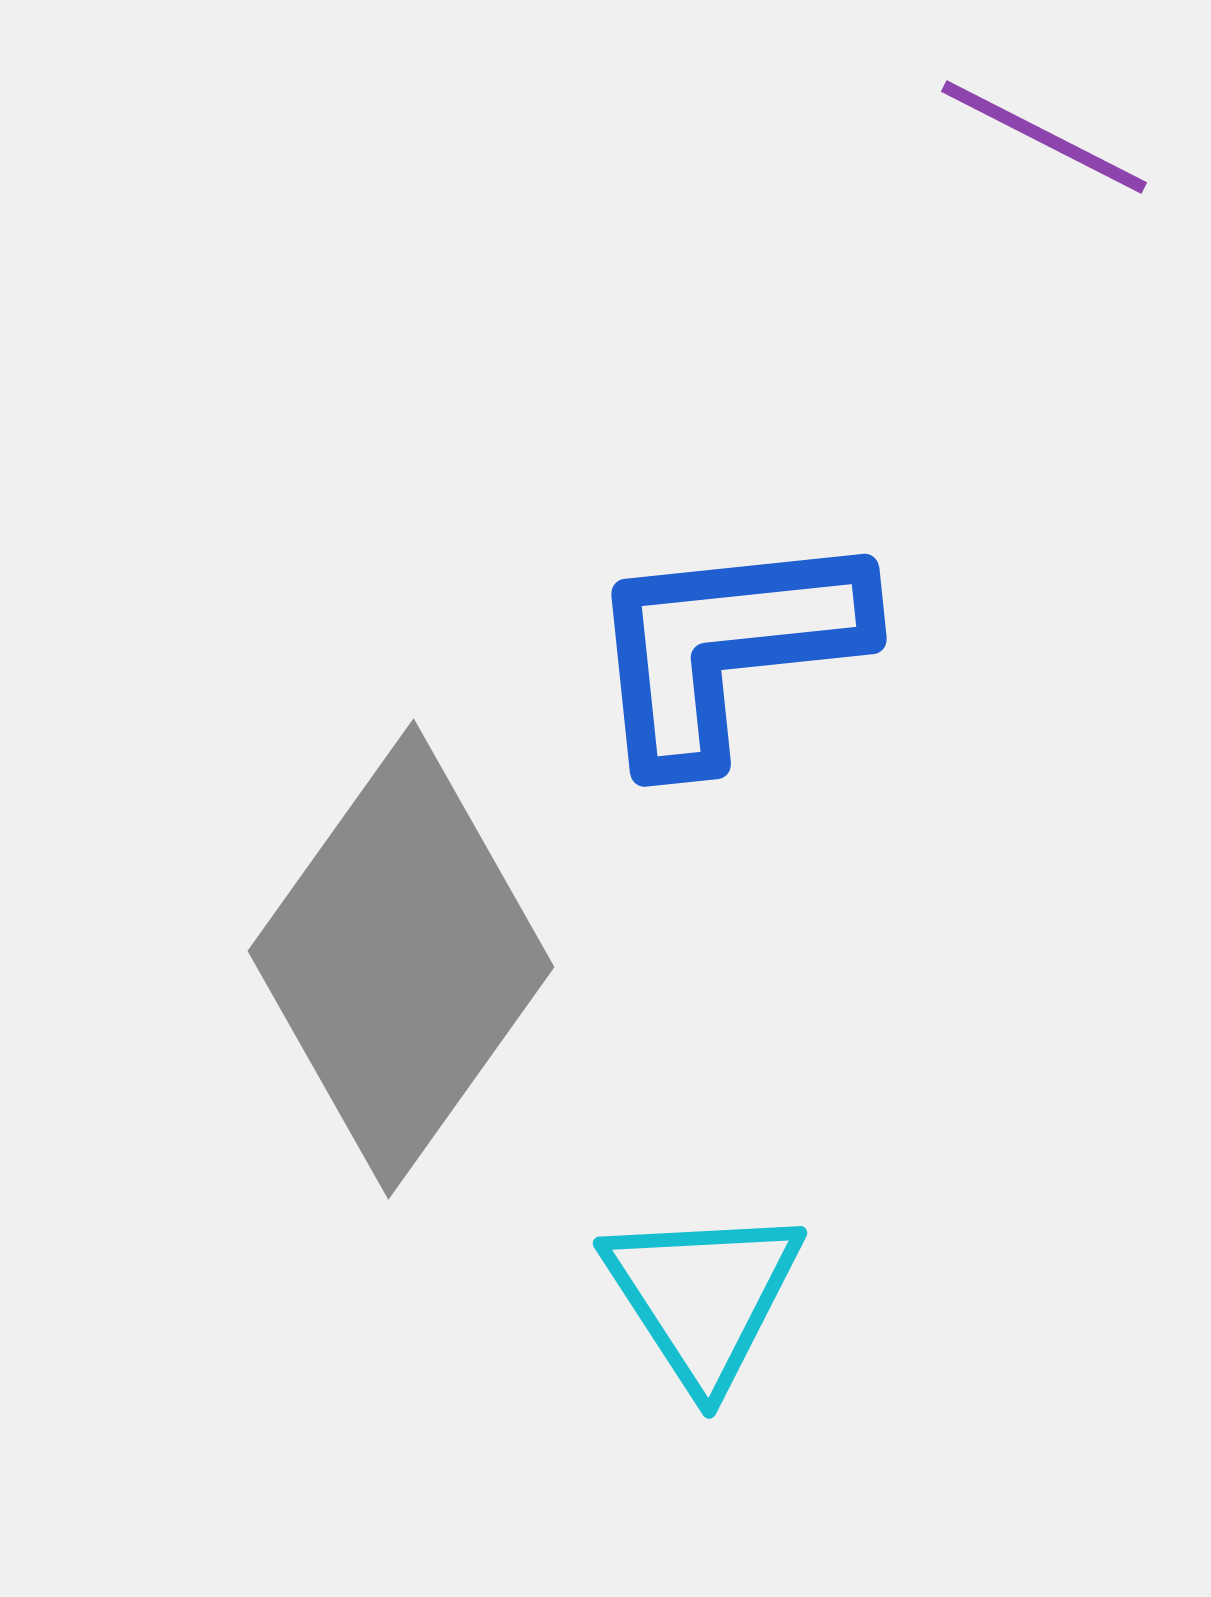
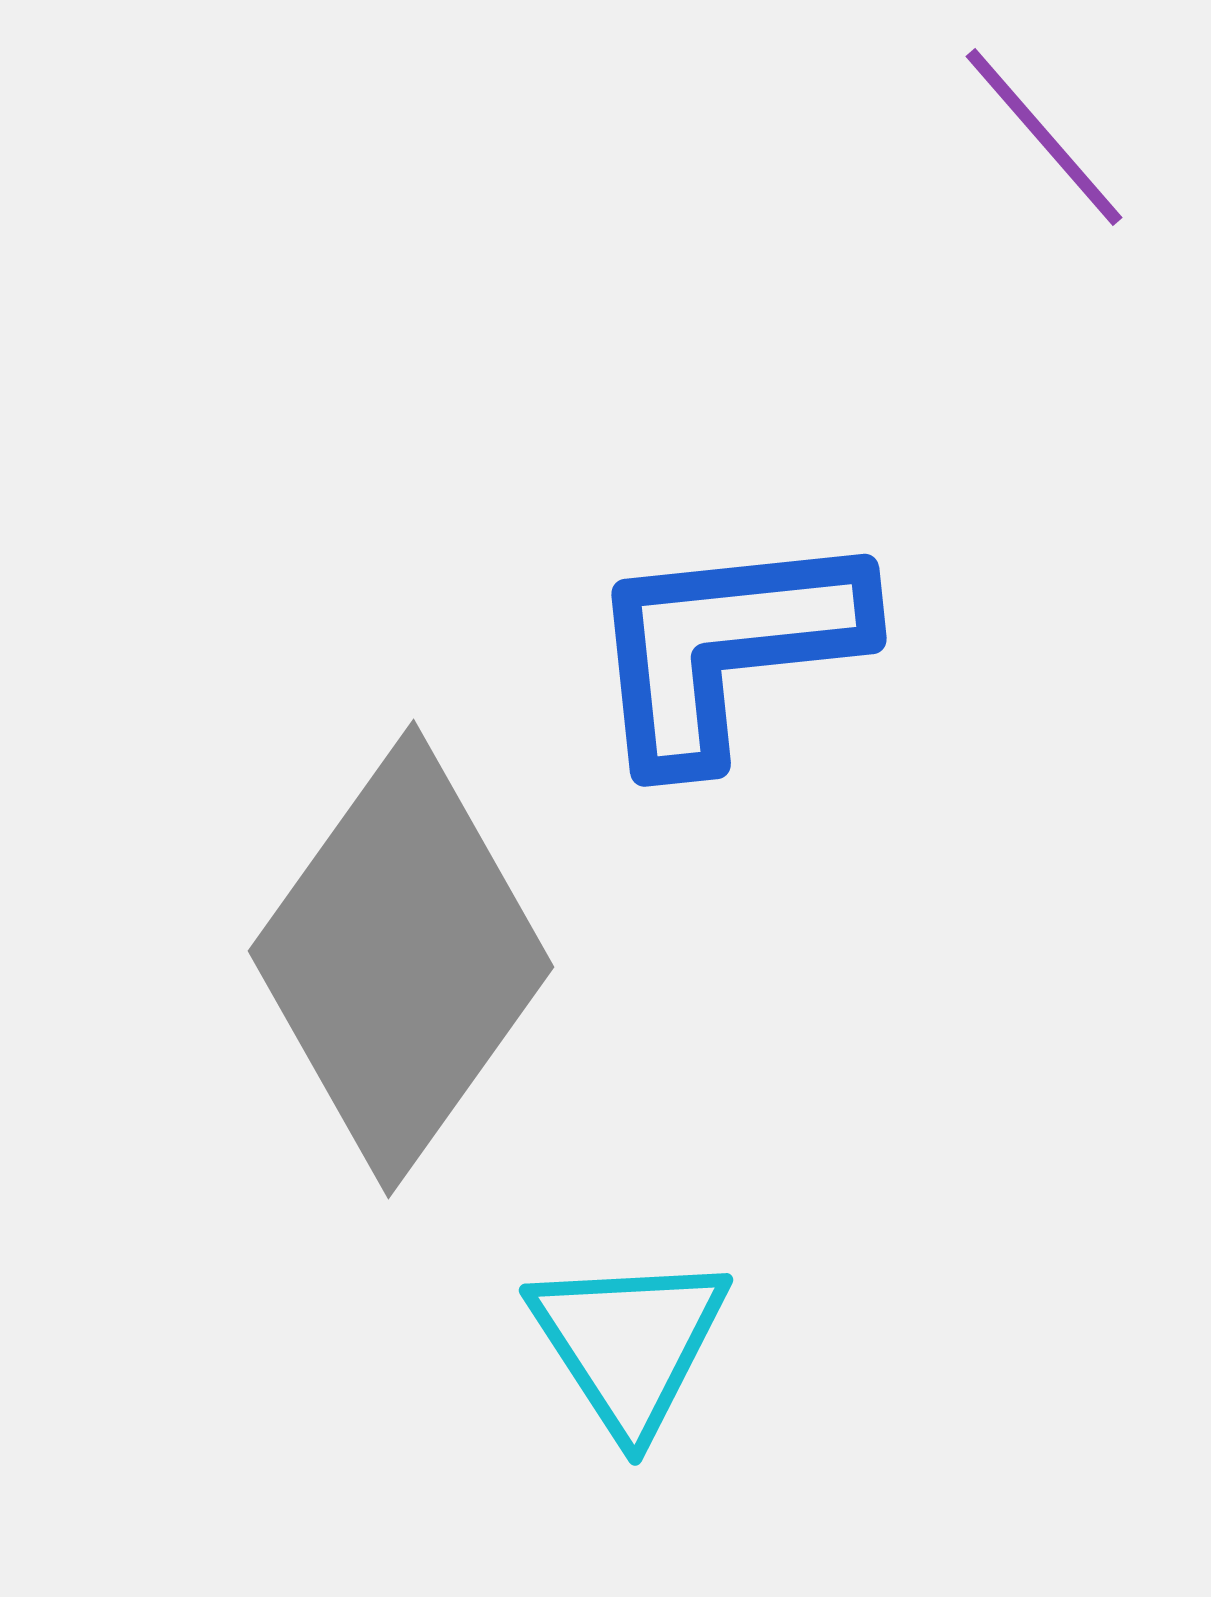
purple line: rotated 22 degrees clockwise
cyan triangle: moved 74 px left, 47 px down
